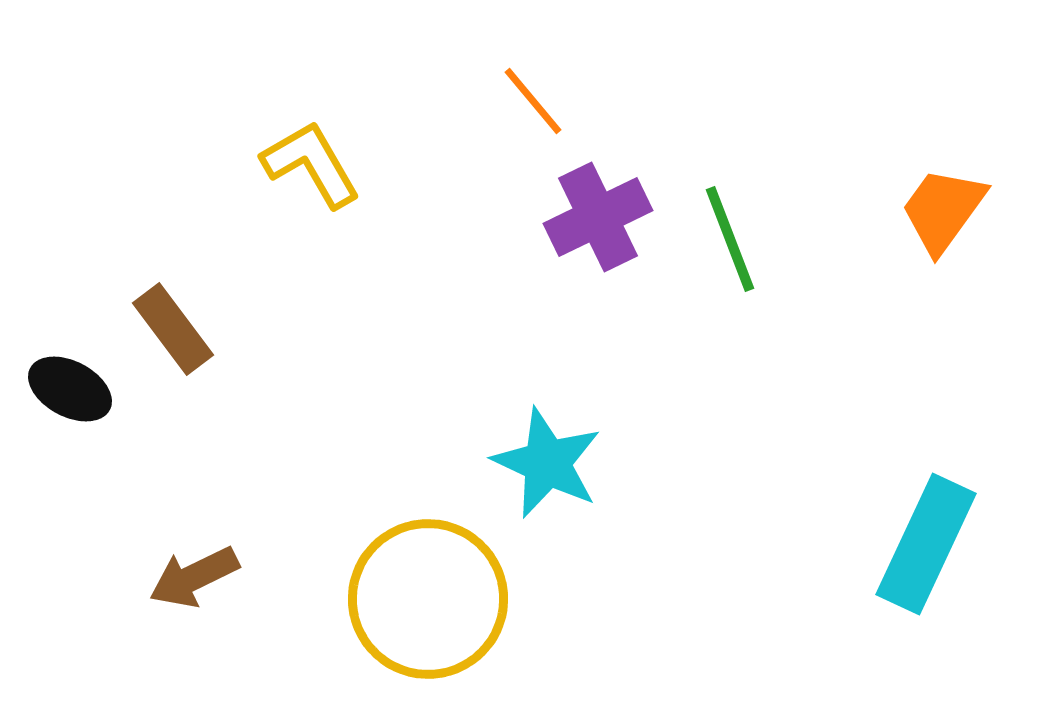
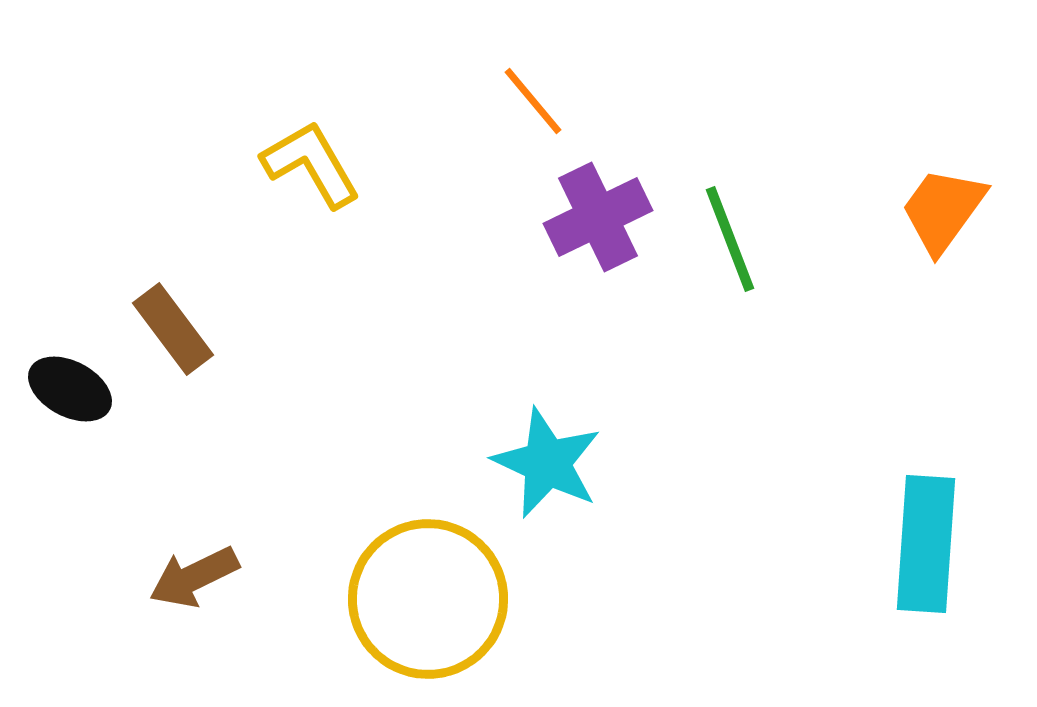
cyan rectangle: rotated 21 degrees counterclockwise
